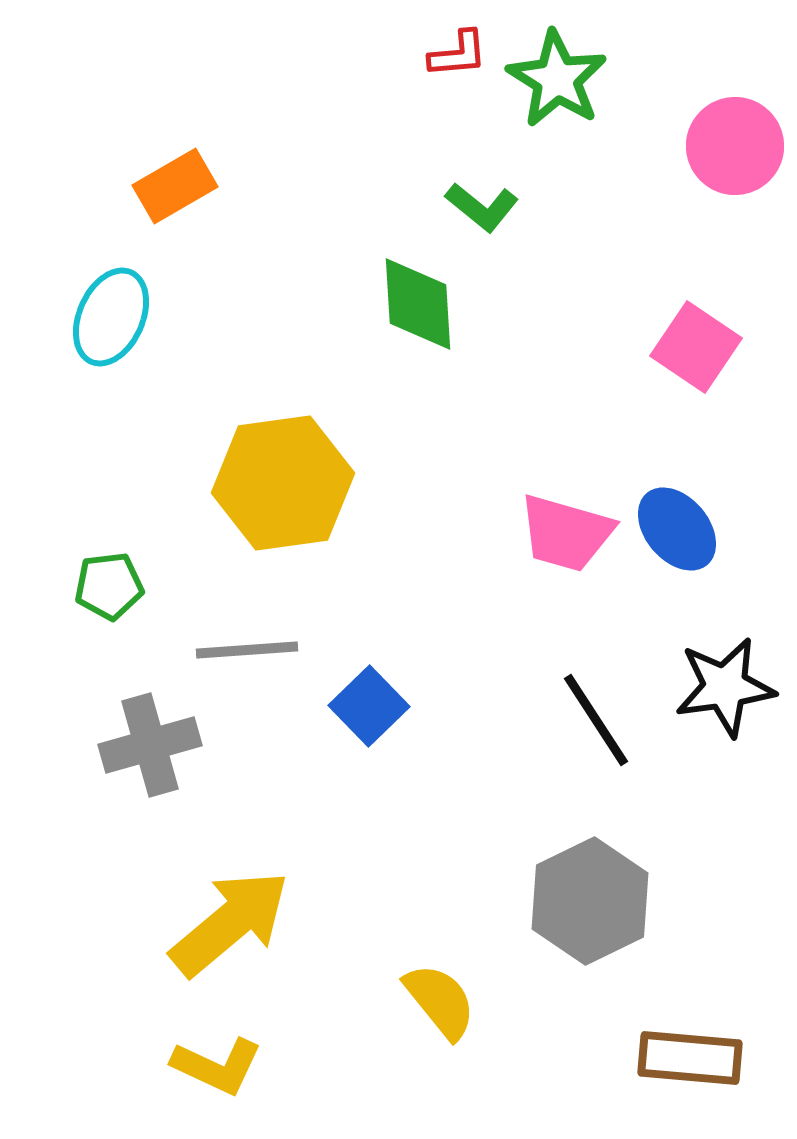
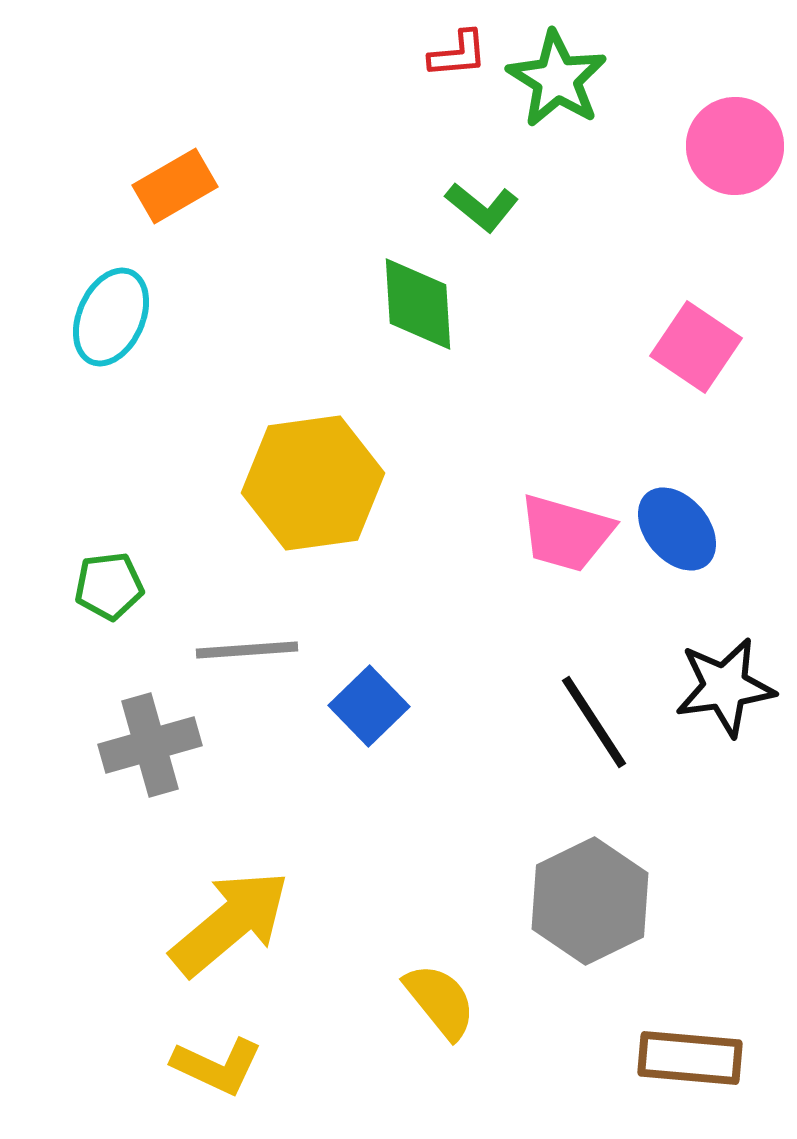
yellow hexagon: moved 30 px right
black line: moved 2 px left, 2 px down
